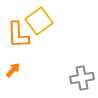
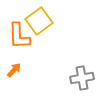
orange L-shape: moved 1 px right, 1 px down
orange arrow: moved 1 px right
